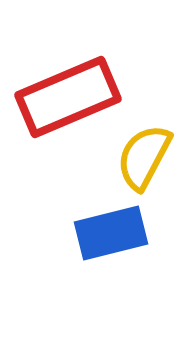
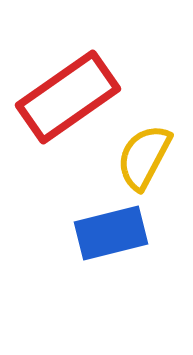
red rectangle: rotated 12 degrees counterclockwise
